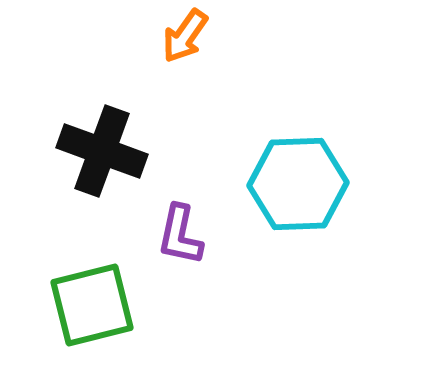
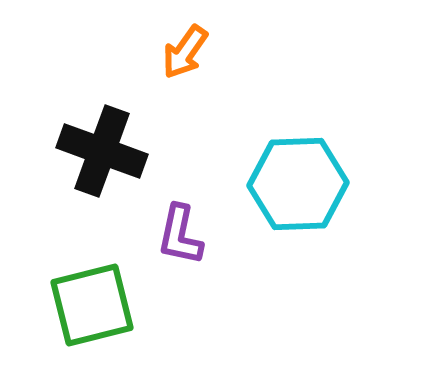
orange arrow: moved 16 px down
